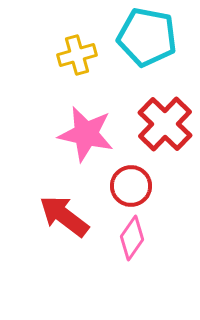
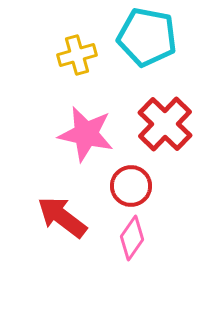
red arrow: moved 2 px left, 1 px down
